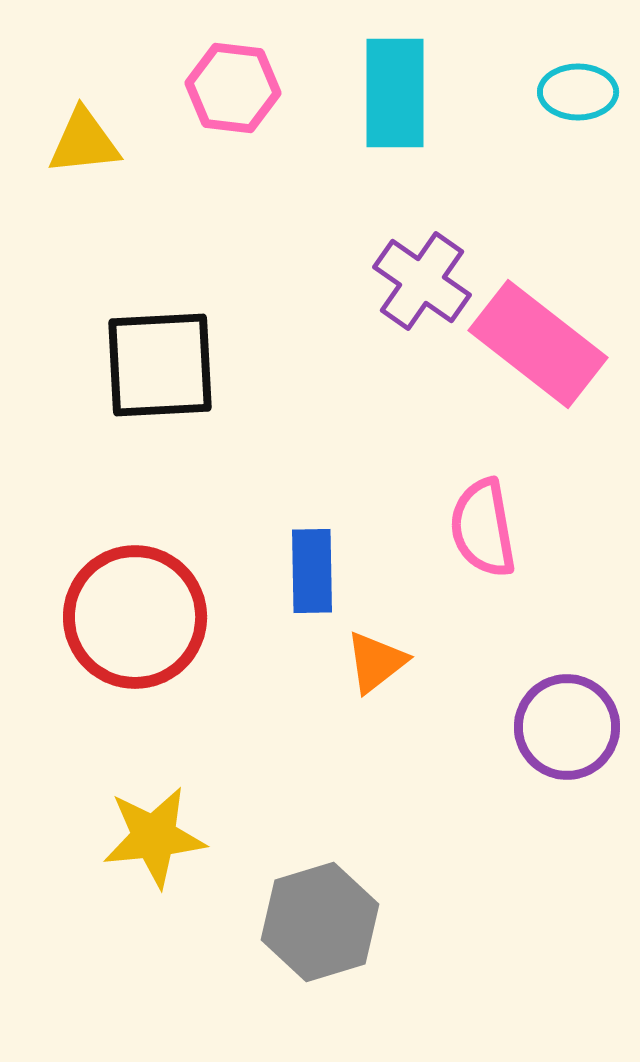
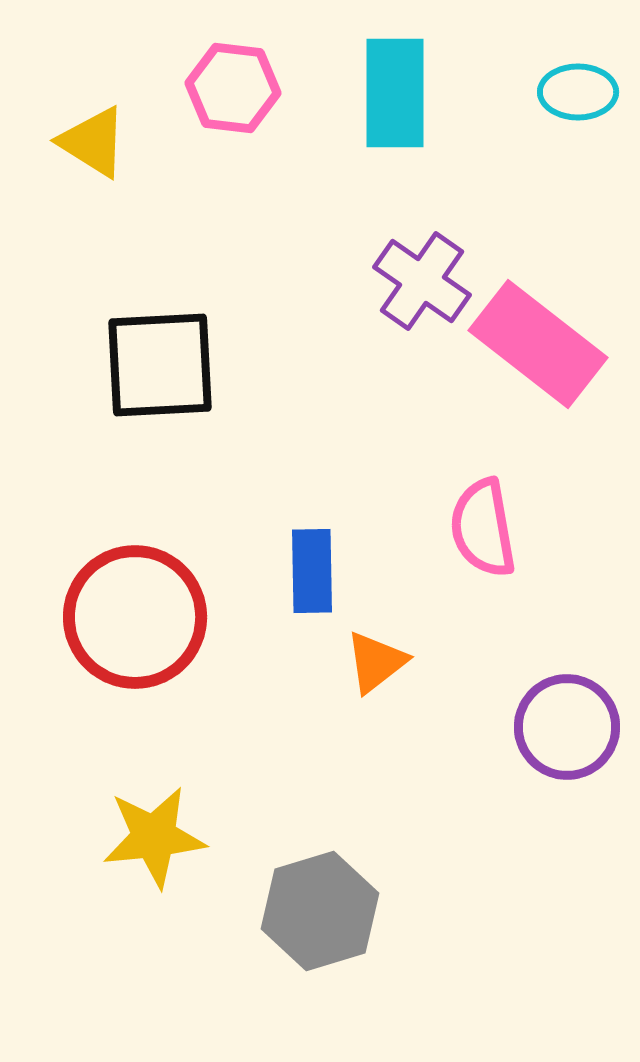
yellow triangle: moved 9 px right; rotated 38 degrees clockwise
gray hexagon: moved 11 px up
